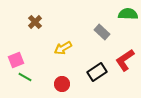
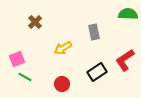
gray rectangle: moved 8 px left; rotated 35 degrees clockwise
pink square: moved 1 px right, 1 px up
